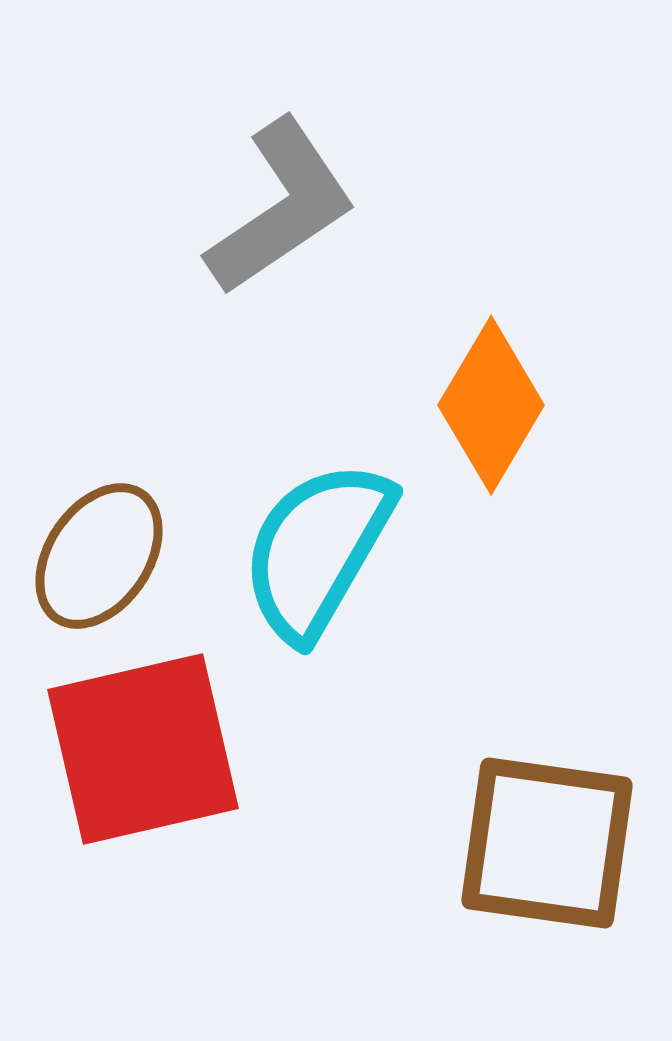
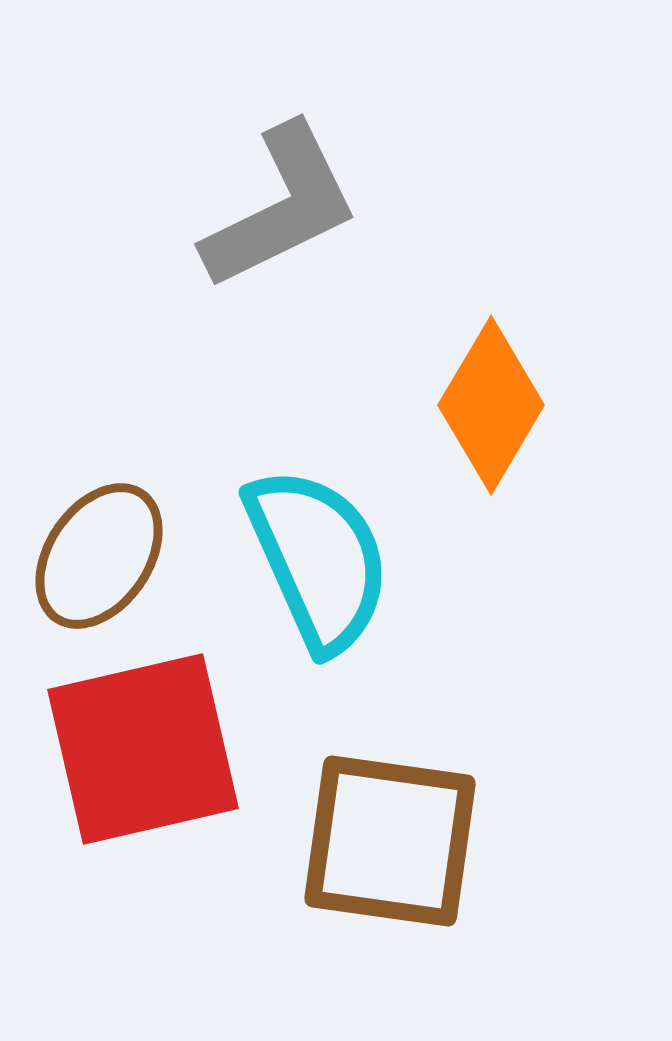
gray L-shape: rotated 8 degrees clockwise
cyan semicircle: moved 1 px right, 9 px down; rotated 126 degrees clockwise
brown square: moved 157 px left, 2 px up
